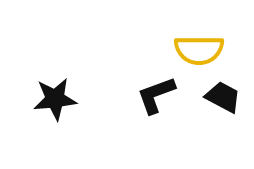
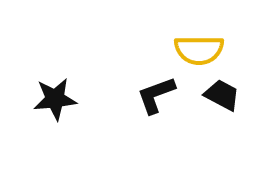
black trapezoid: moved 1 px left, 2 px up
